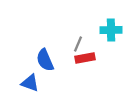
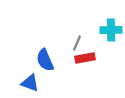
gray line: moved 1 px left, 1 px up
